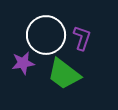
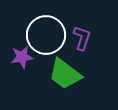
purple star: moved 1 px left, 6 px up
green trapezoid: moved 1 px right
